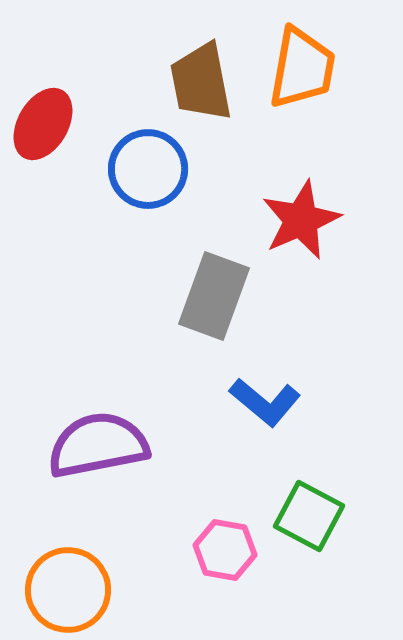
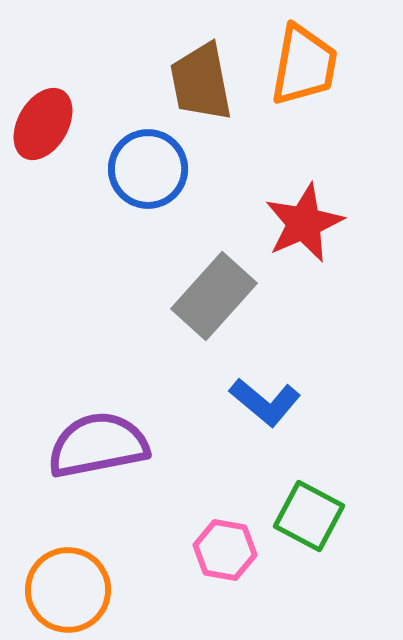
orange trapezoid: moved 2 px right, 3 px up
red star: moved 3 px right, 3 px down
gray rectangle: rotated 22 degrees clockwise
